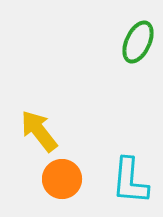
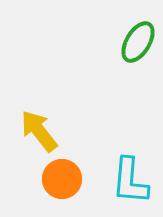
green ellipse: rotated 6 degrees clockwise
